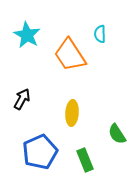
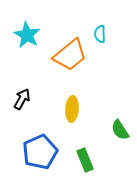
orange trapezoid: rotated 96 degrees counterclockwise
yellow ellipse: moved 4 px up
green semicircle: moved 3 px right, 4 px up
